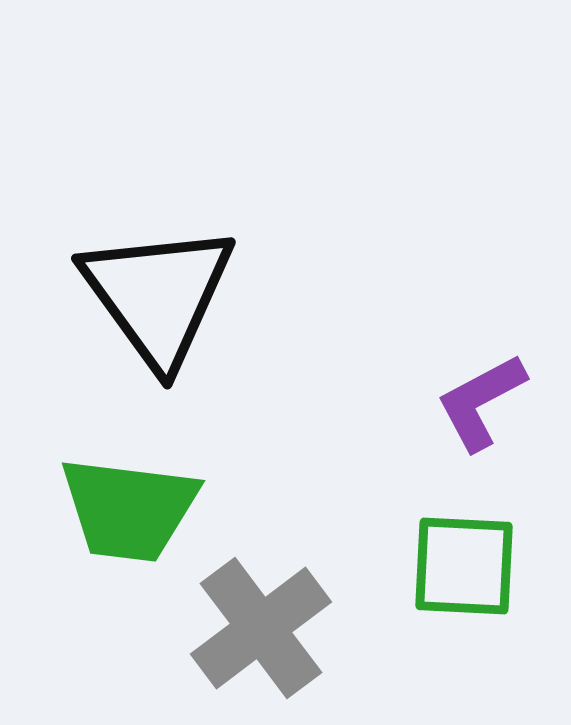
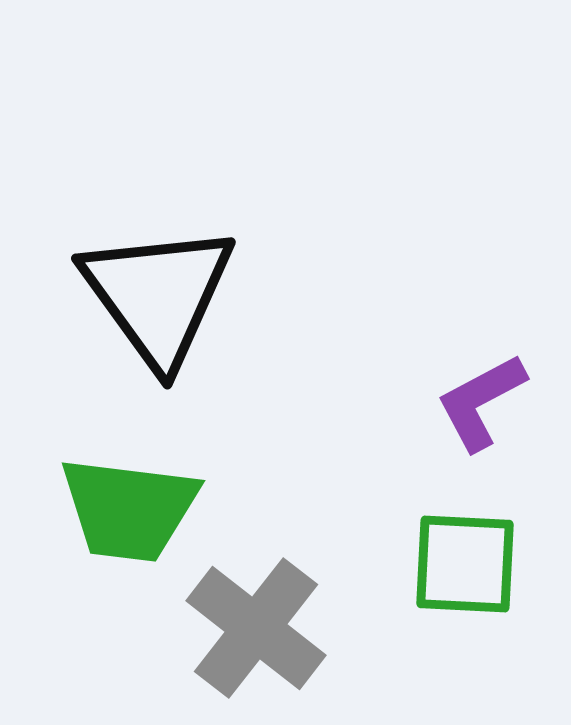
green square: moved 1 px right, 2 px up
gray cross: moved 5 px left; rotated 15 degrees counterclockwise
